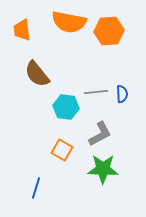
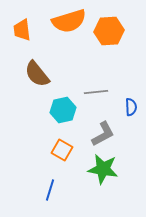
orange semicircle: moved 1 px up; rotated 28 degrees counterclockwise
blue semicircle: moved 9 px right, 13 px down
cyan hexagon: moved 3 px left, 3 px down; rotated 20 degrees counterclockwise
gray L-shape: moved 3 px right
green star: rotated 8 degrees clockwise
blue line: moved 14 px right, 2 px down
